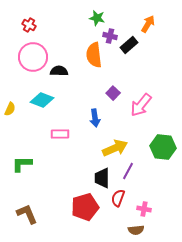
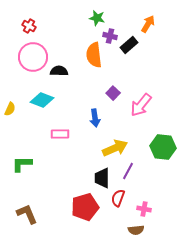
red cross: moved 1 px down
